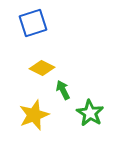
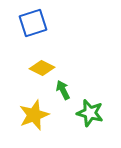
green star: rotated 16 degrees counterclockwise
